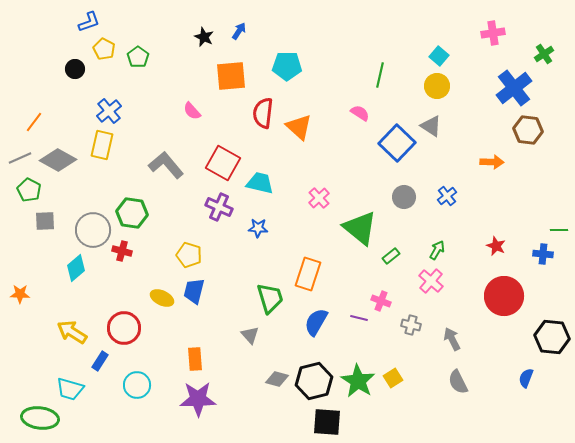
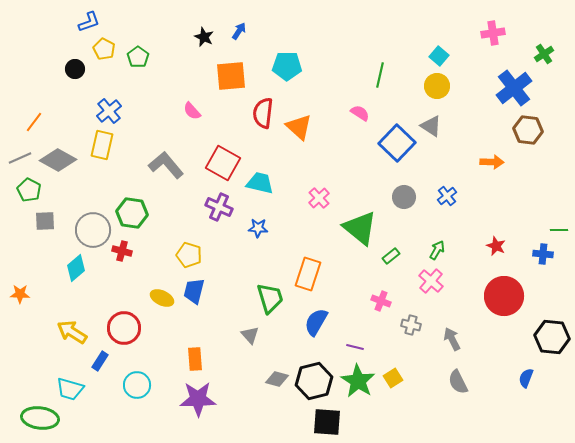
purple line at (359, 318): moved 4 px left, 29 px down
